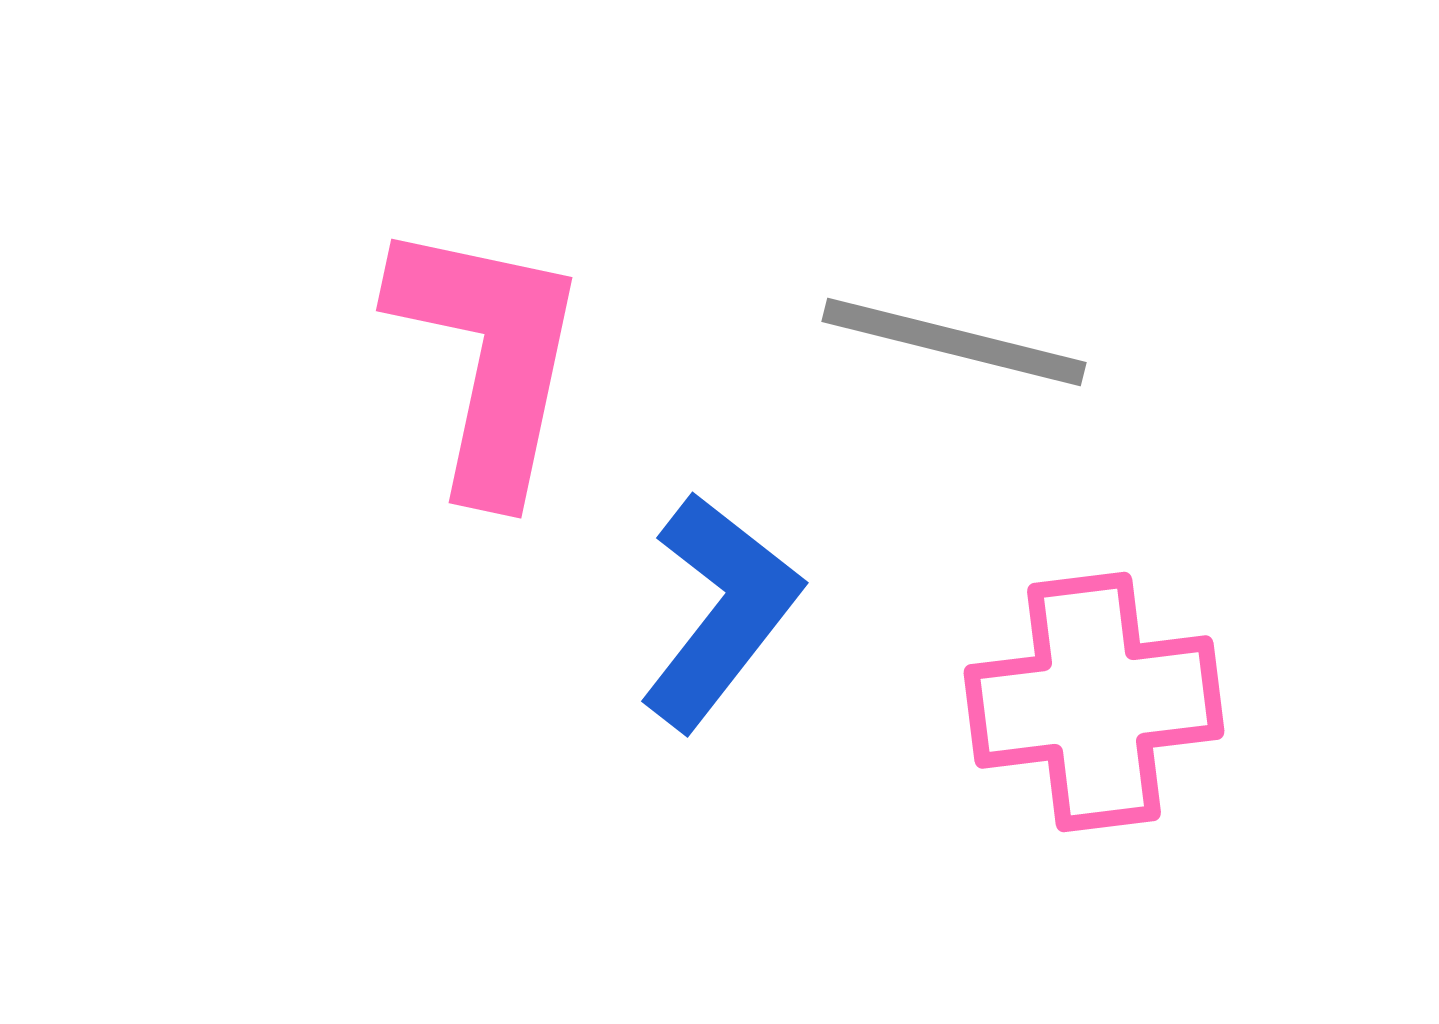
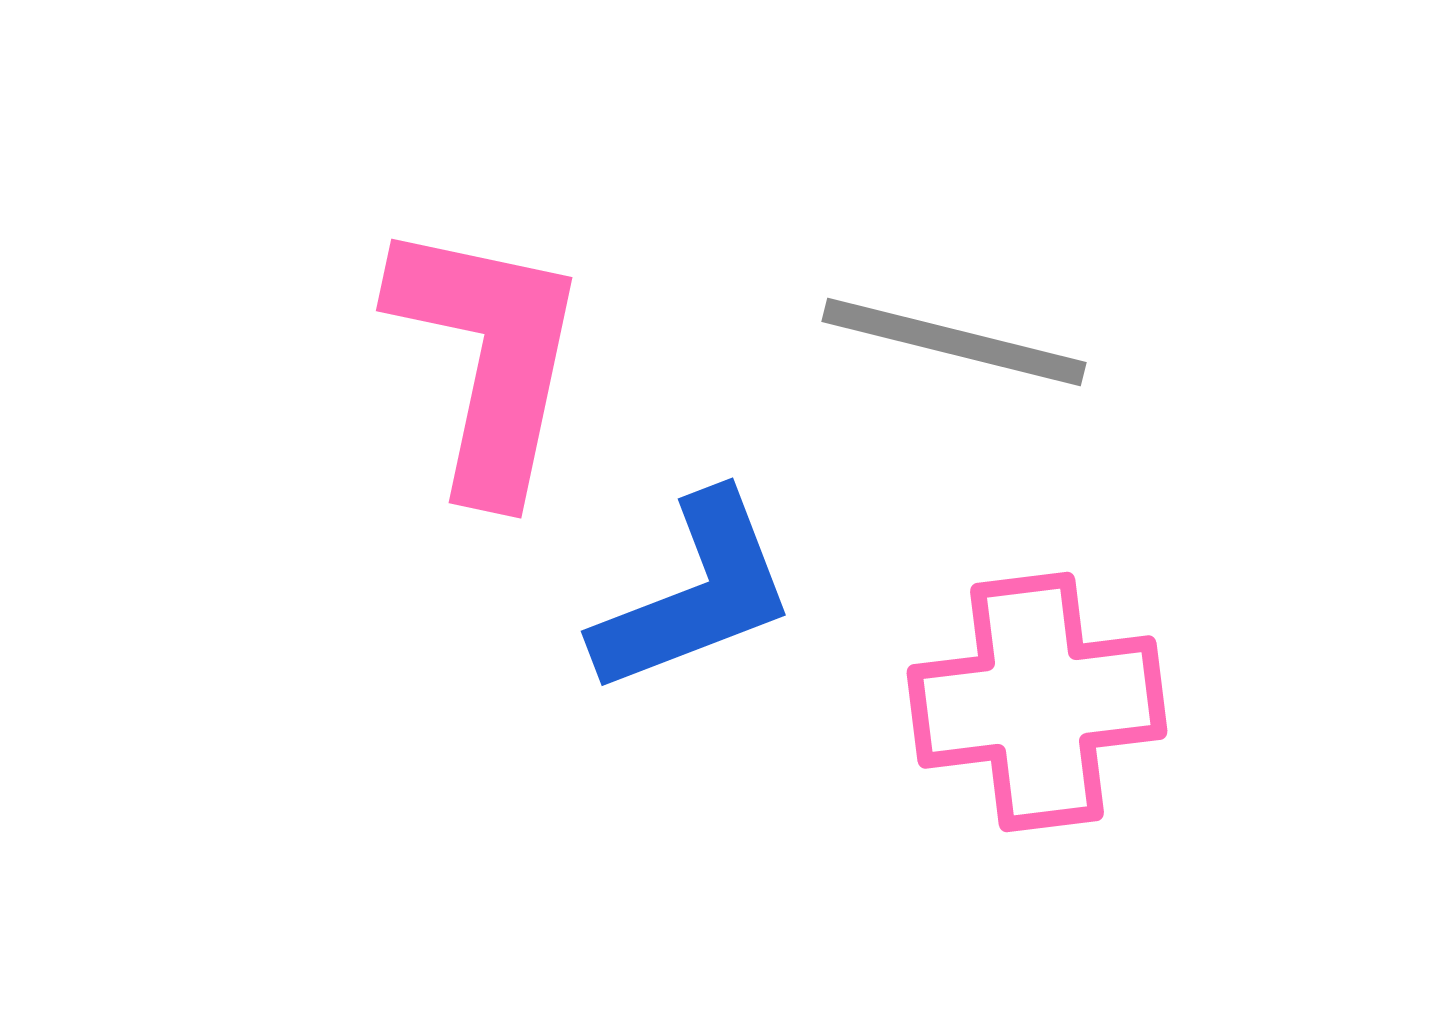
blue L-shape: moved 25 px left, 17 px up; rotated 31 degrees clockwise
pink cross: moved 57 px left
